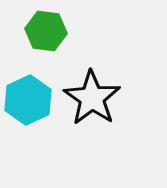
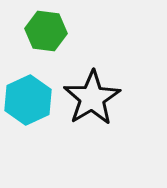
black star: rotated 6 degrees clockwise
